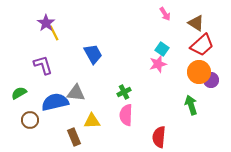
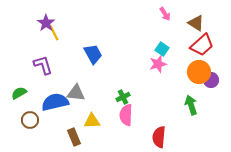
green cross: moved 1 px left, 5 px down
